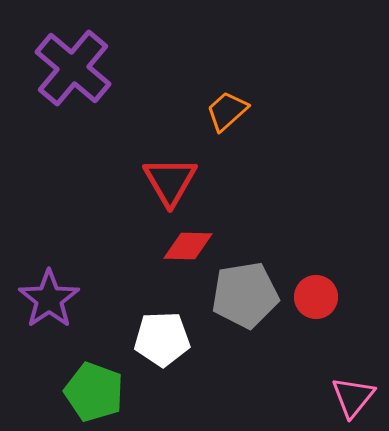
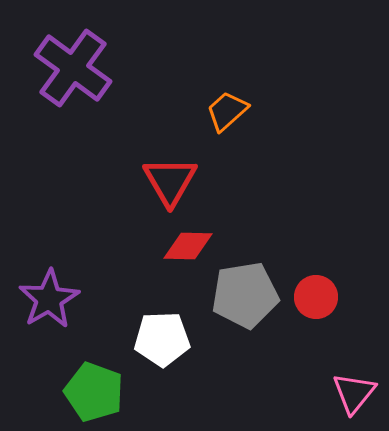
purple cross: rotated 4 degrees counterclockwise
purple star: rotated 4 degrees clockwise
pink triangle: moved 1 px right, 4 px up
